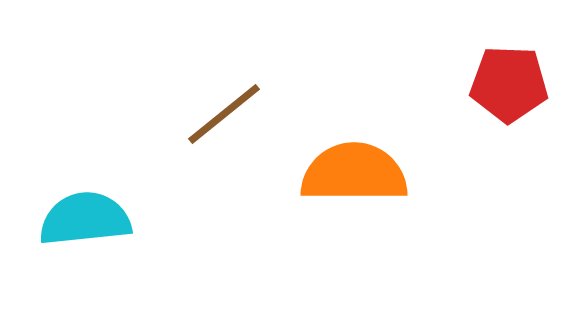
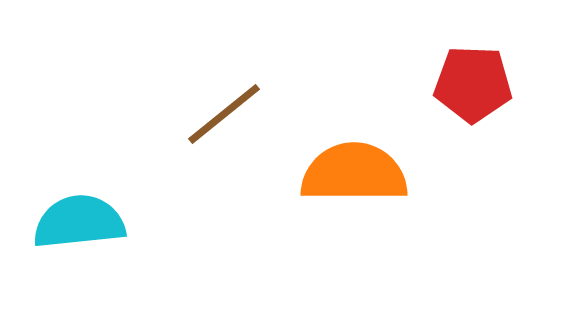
red pentagon: moved 36 px left
cyan semicircle: moved 6 px left, 3 px down
